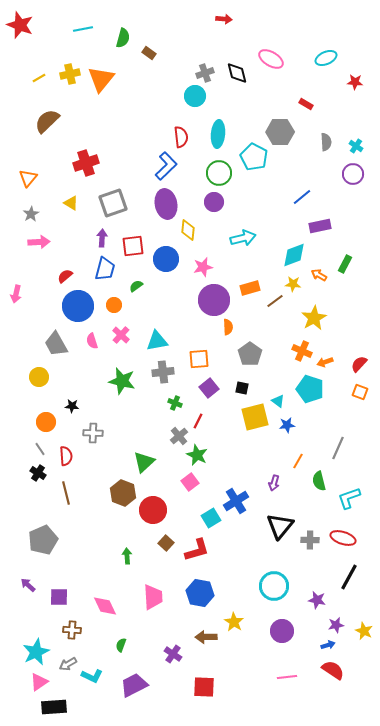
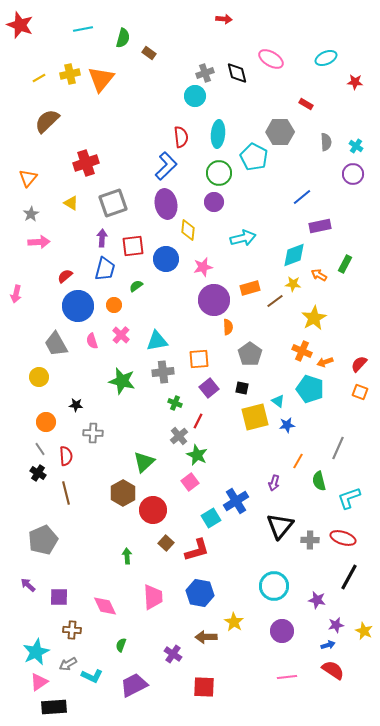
black star at (72, 406): moved 4 px right, 1 px up
brown hexagon at (123, 493): rotated 10 degrees clockwise
